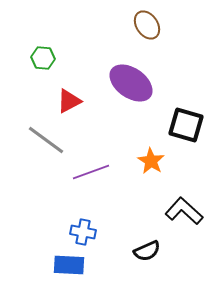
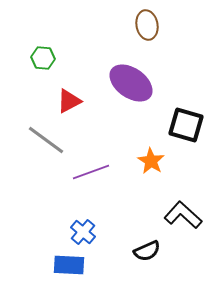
brown ellipse: rotated 24 degrees clockwise
black L-shape: moved 1 px left, 4 px down
blue cross: rotated 30 degrees clockwise
